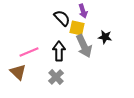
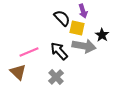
black star: moved 3 px left, 2 px up; rotated 24 degrees clockwise
gray arrow: rotated 55 degrees counterclockwise
black arrow: rotated 42 degrees counterclockwise
